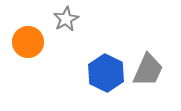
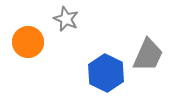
gray star: rotated 20 degrees counterclockwise
gray trapezoid: moved 15 px up
